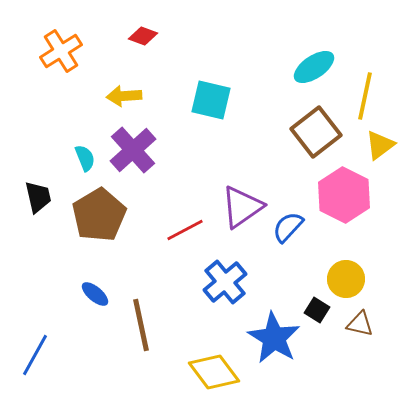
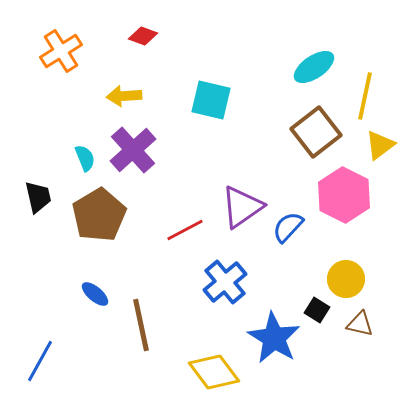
blue line: moved 5 px right, 6 px down
